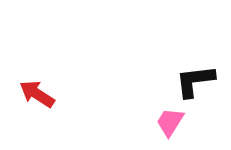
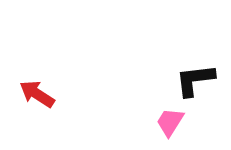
black L-shape: moved 1 px up
